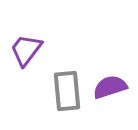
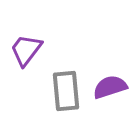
gray rectangle: moved 1 px left
